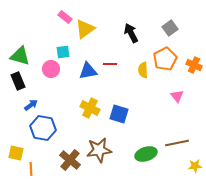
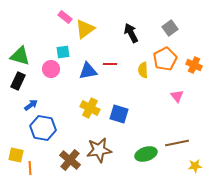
black rectangle: rotated 48 degrees clockwise
yellow square: moved 2 px down
orange line: moved 1 px left, 1 px up
